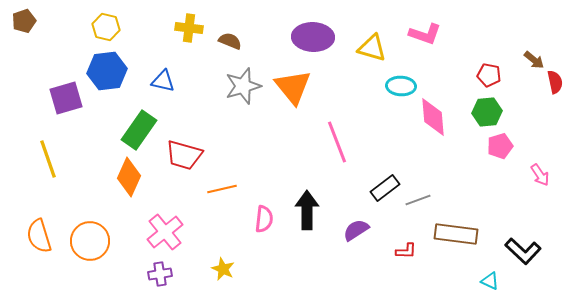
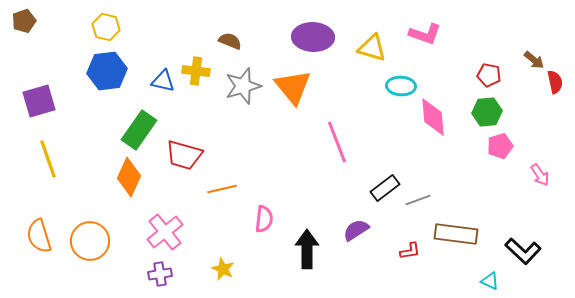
yellow cross: moved 7 px right, 43 px down
purple square: moved 27 px left, 3 px down
black arrow: moved 39 px down
red L-shape: moved 4 px right; rotated 10 degrees counterclockwise
